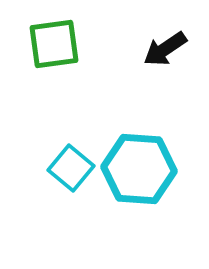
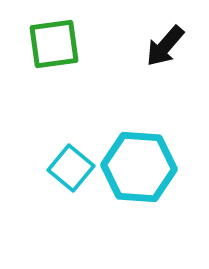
black arrow: moved 3 px up; rotated 15 degrees counterclockwise
cyan hexagon: moved 2 px up
